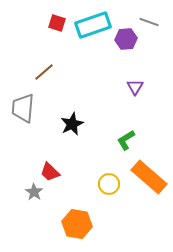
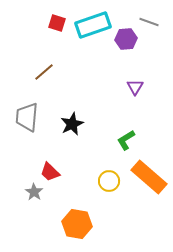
gray trapezoid: moved 4 px right, 9 px down
yellow circle: moved 3 px up
